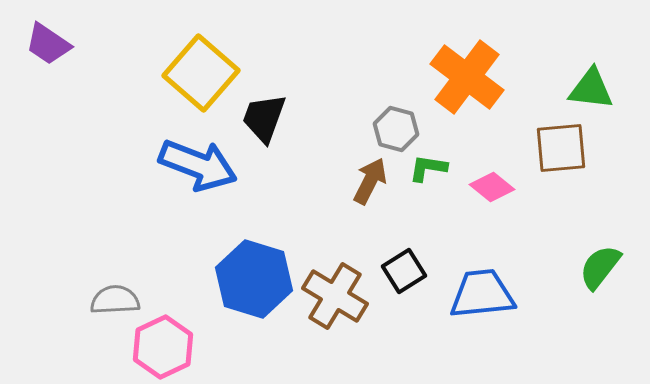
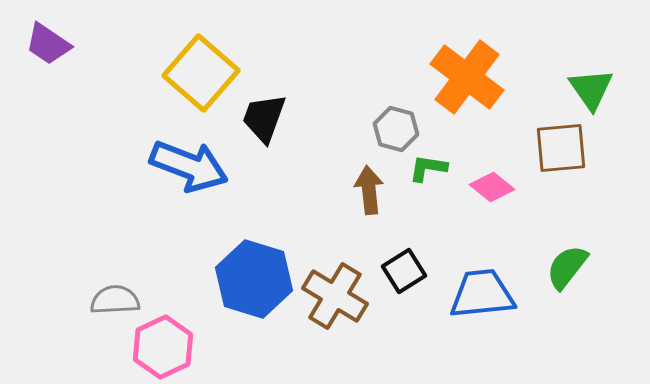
green triangle: rotated 48 degrees clockwise
blue arrow: moved 9 px left, 1 px down
brown arrow: moved 1 px left, 9 px down; rotated 33 degrees counterclockwise
green semicircle: moved 33 px left
